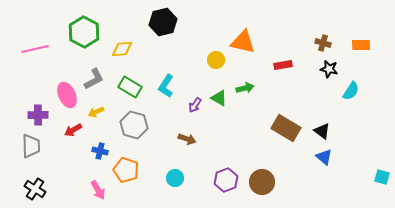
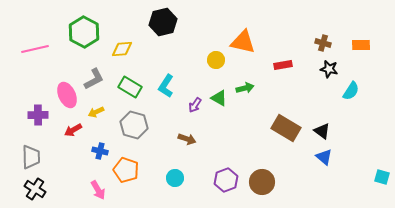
gray trapezoid: moved 11 px down
